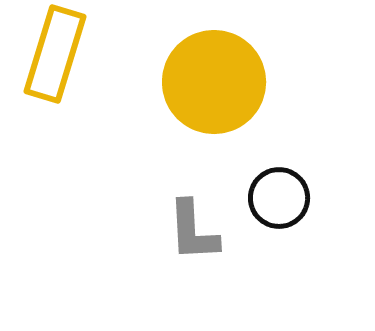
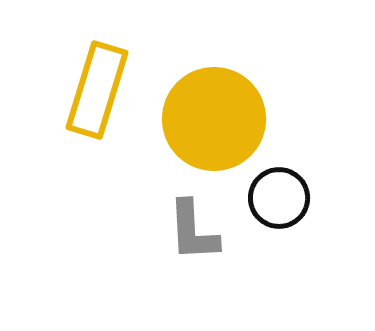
yellow rectangle: moved 42 px right, 36 px down
yellow circle: moved 37 px down
